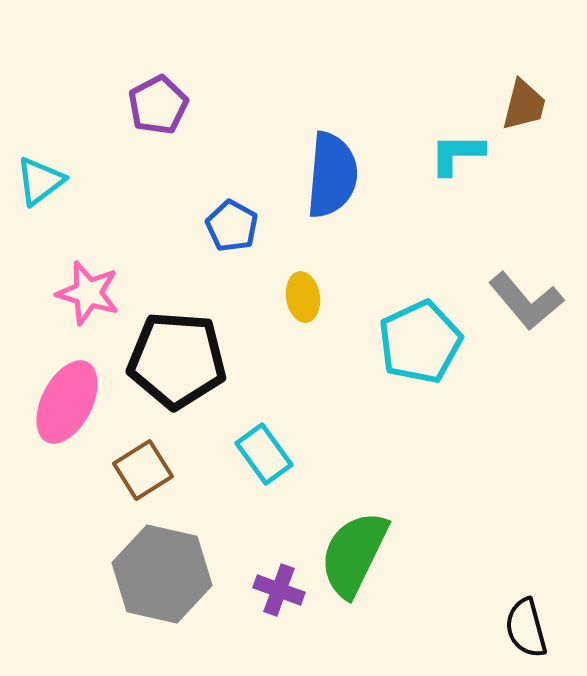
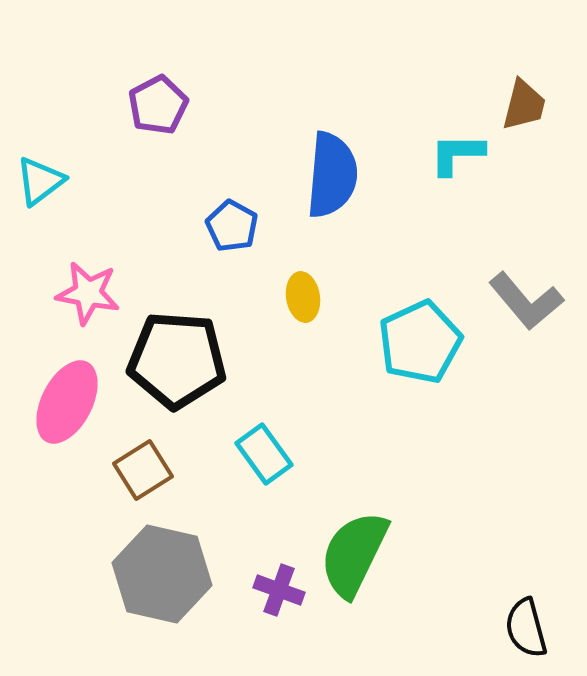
pink star: rotated 6 degrees counterclockwise
